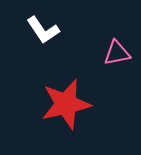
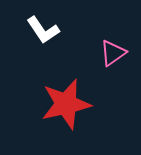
pink triangle: moved 4 px left; rotated 24 degrees counterclockwise
